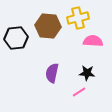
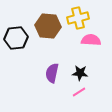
pink semicircle: moved 2 px left, 1 px up
black star: moved 7 px left
